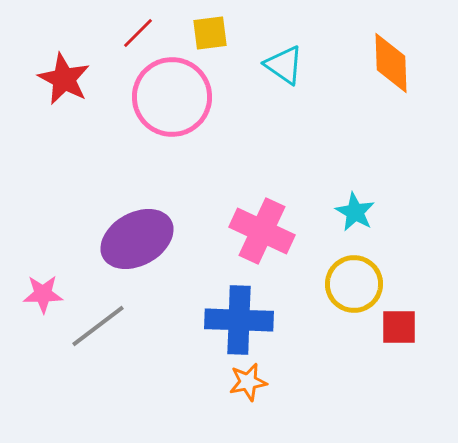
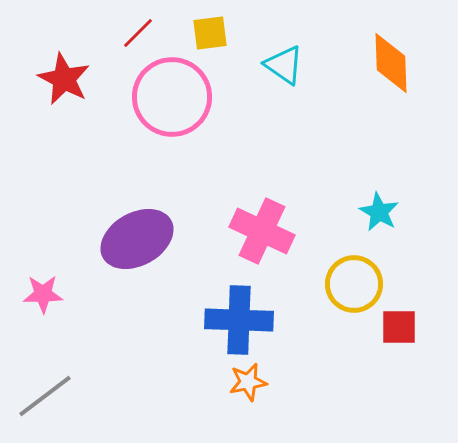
cyan star: moved 24 px right
gray line: moved 53 px left, 70 px down
